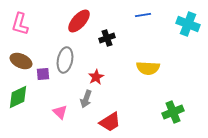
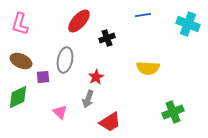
purple square: moved 3 px down
gray arrow: moved 2 px right
